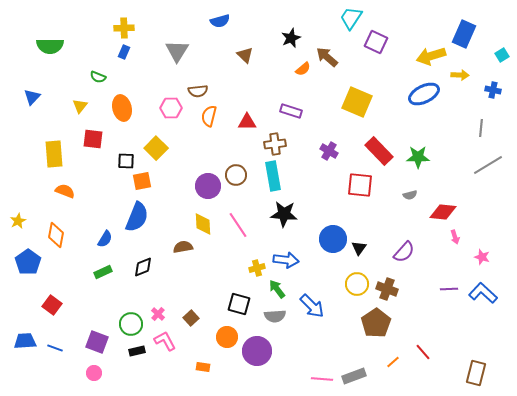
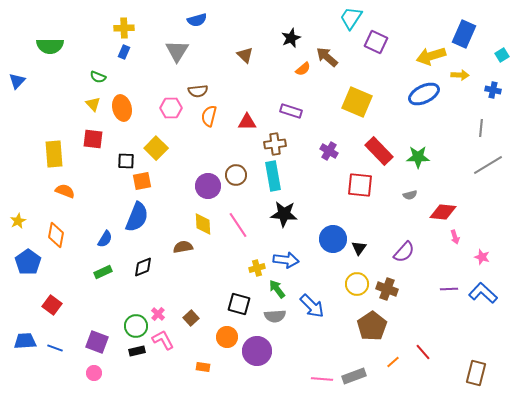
blue semicircle at (220, 21): moved 23 px left, 1 px up
blue triangle at (32, 97): moved 15 px left, 16 px up
yellow triangle at (80, 106): moved 13 px right, 2 px up; rotated 21 degrees counterclockwise
brown pentagon at (376, 323): moved 4 px left, 3 px down
green circle at (131, 324): moved 5 px right, 2 px down
pink L-shape at (165, 341): moved 2 px left, 1 px up
